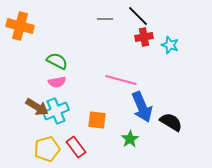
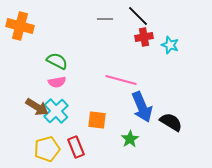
cyan cross: rotated 20 degrees counterclockwise
red rectangle: rotated 15 degrees clockwise
